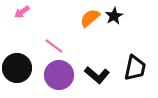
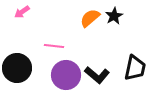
pink line: rotated 30 degrees counterclockwise
purple circle: moved 7 px right
